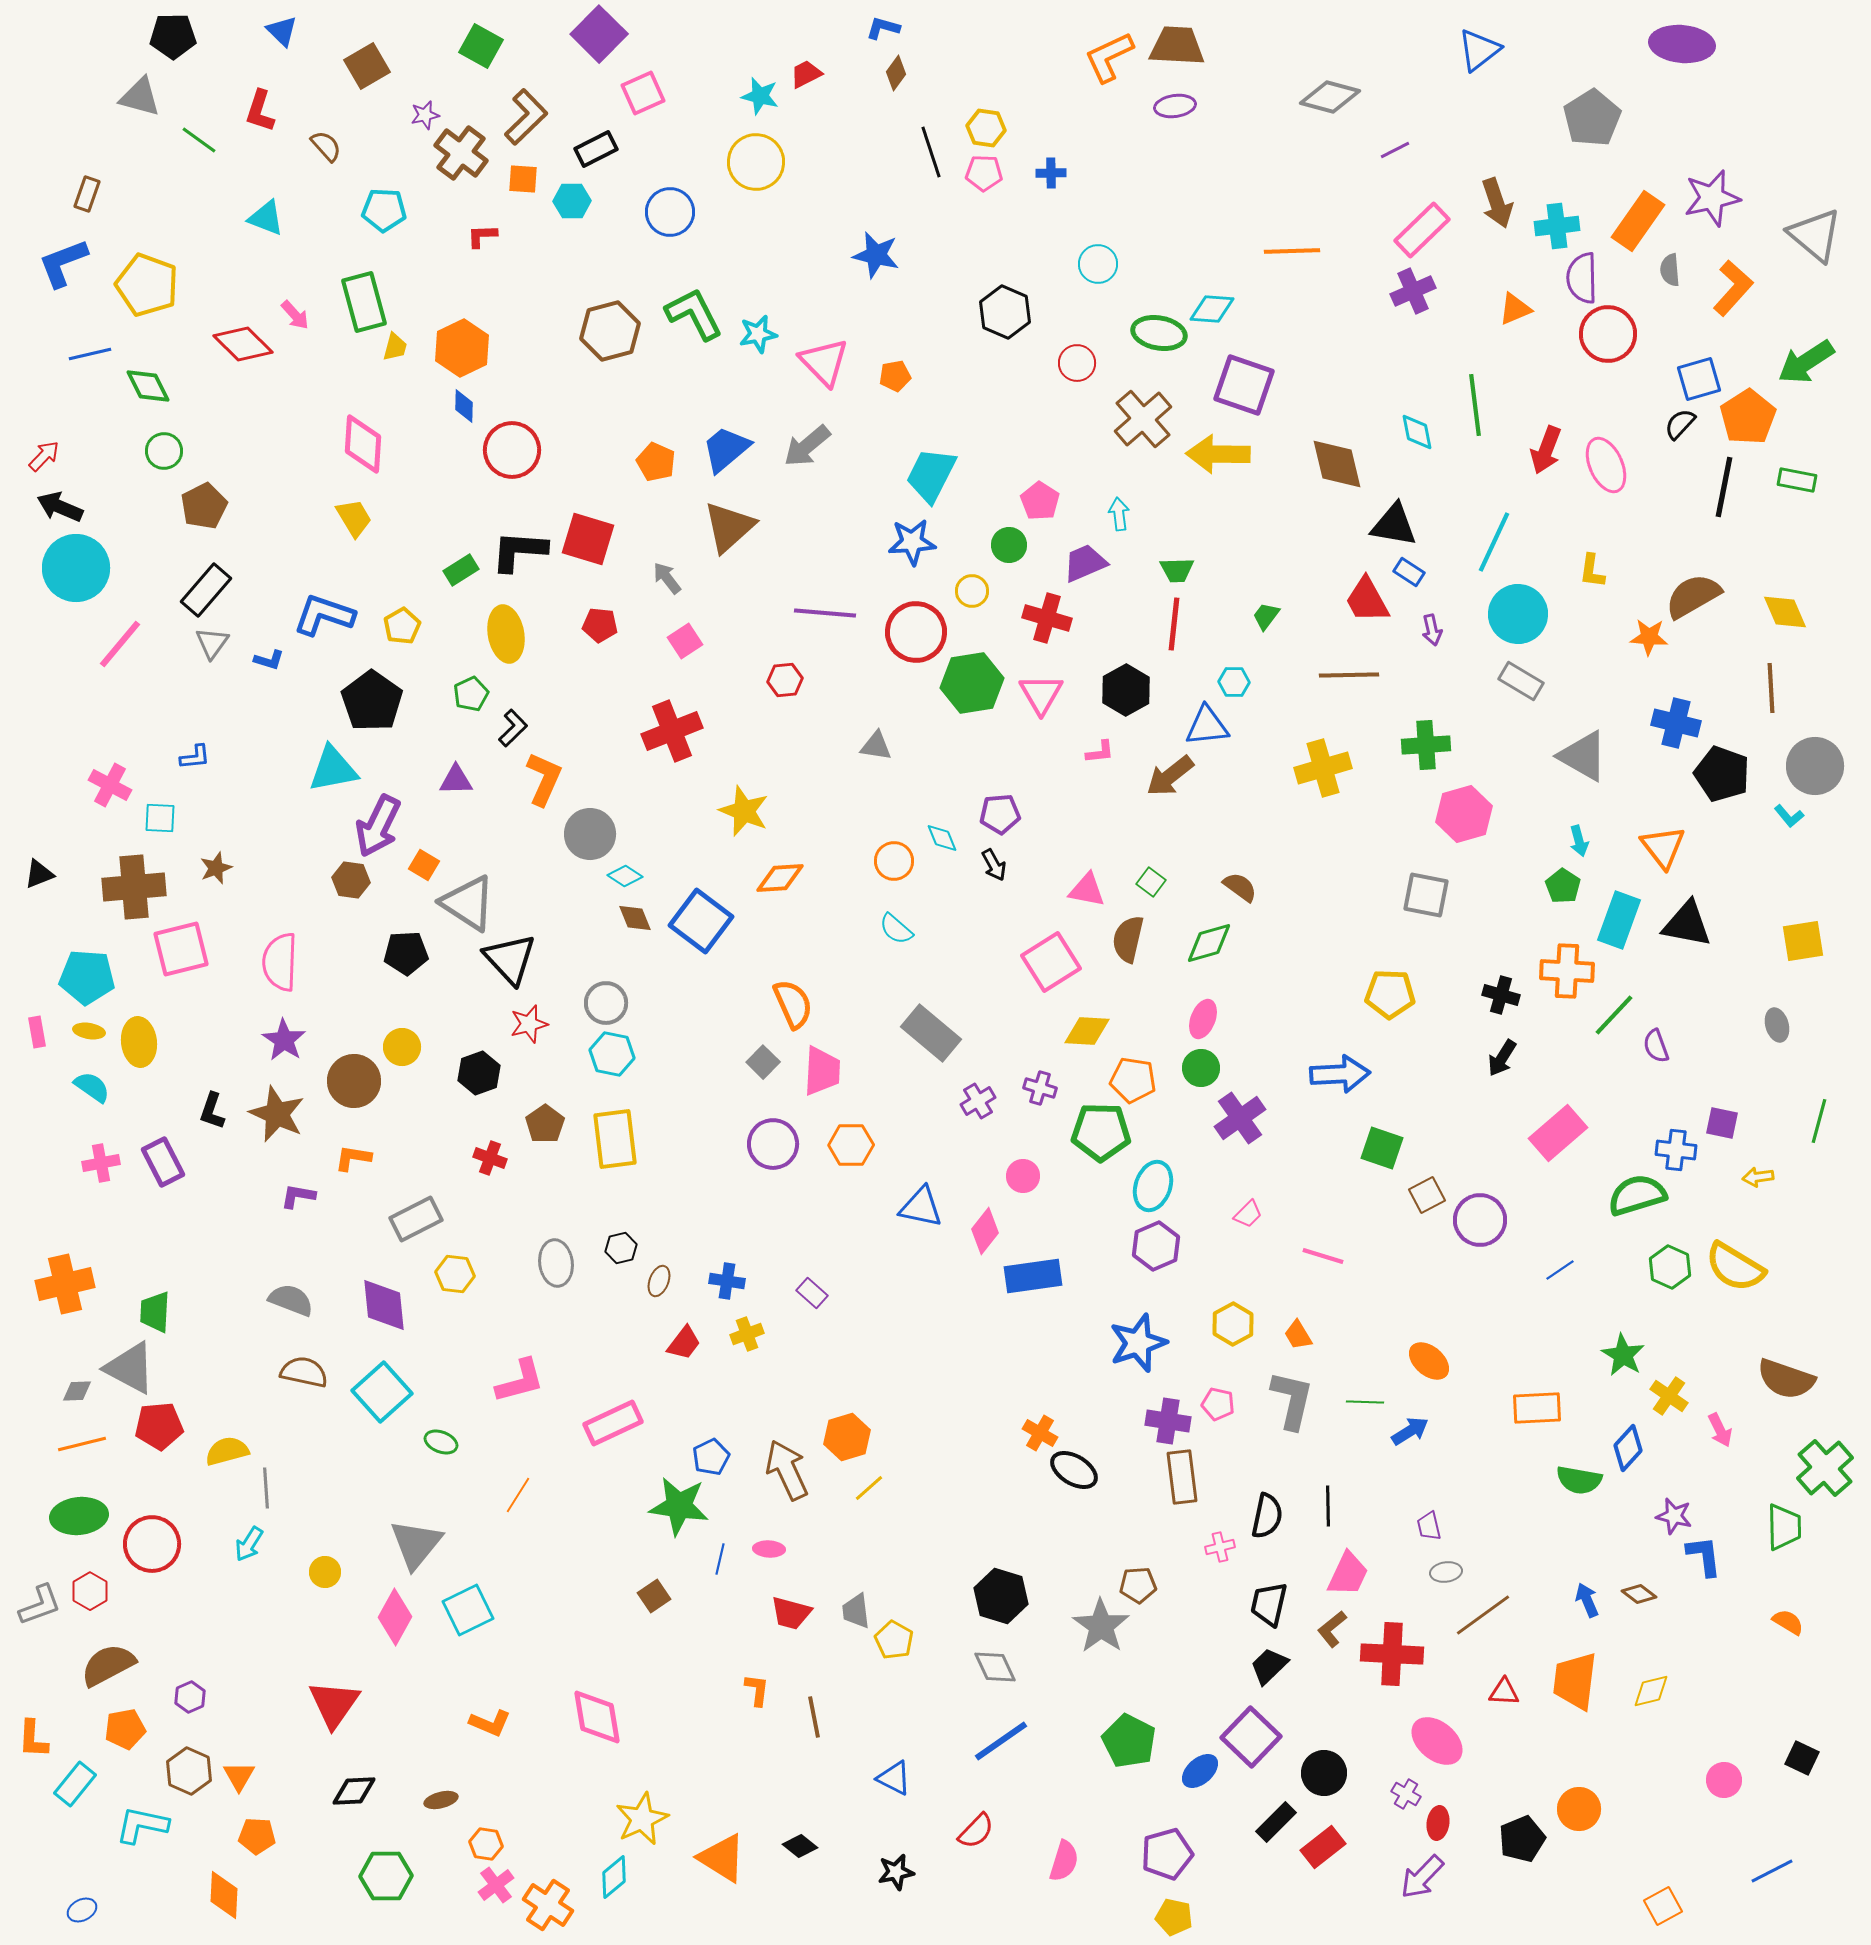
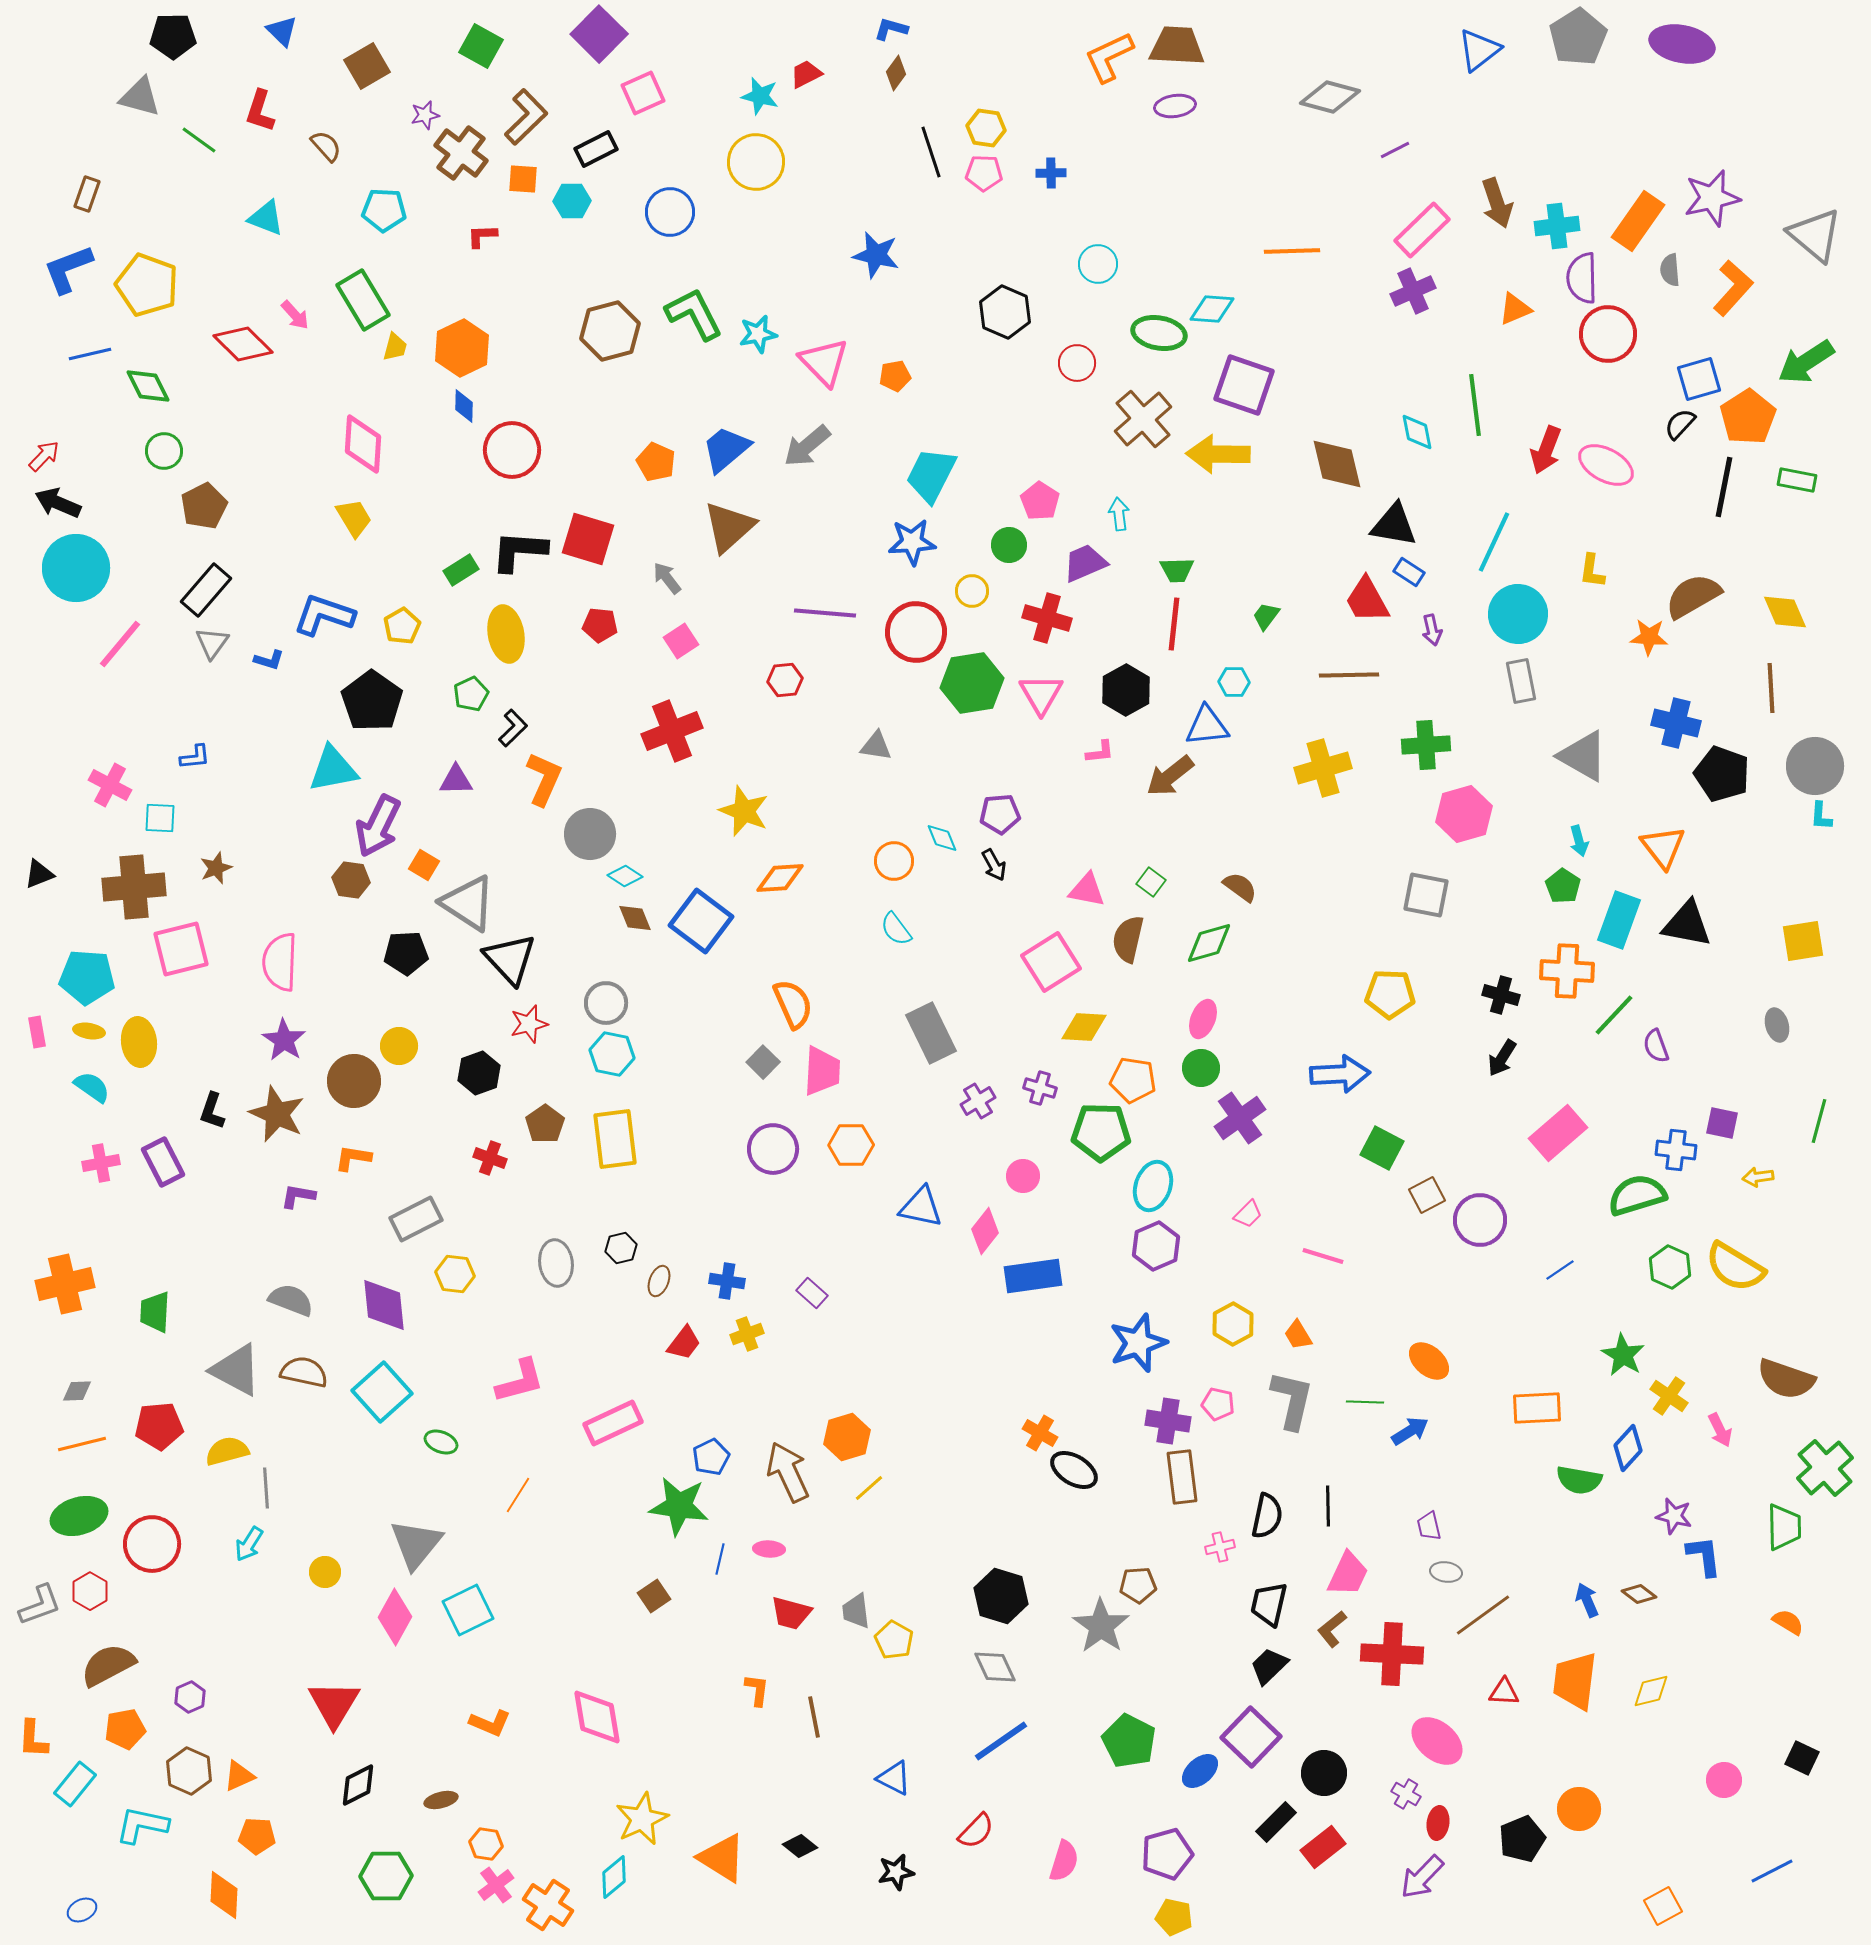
blue L-shape at (883, 28): moved 8 px right, 1 px down
purple ellipse at (1682, 44): rotated 6 degrees clockwise
gray pentagon at (1592, 118): moved 14 px left, 81 px up
blue L-shape at (63, 263): moved 5 px right, 6 px down
green rectangle at (364, 302): moved 1 px left, 2 px up; rotated 16 degrees counterclockwise
pink ellipse at (1606, 465): rotated 38 degrees counterclockwise
black arrow at (60, 507): moved 2 px left, 4 px up
pink square at (685, 641): moved 4 px left
gray rectangle at (1521, 681): rotated 48 degrees clockwise
cyan L-shape at (1789, 816): moved 32 px right; rotated 44 degrees clockwise
cyan semicircle at (896, 929): rotated 12 degrees clockwise
yellow diamond at (1087, 1031): moved 3 px left, 4 px up
gray rectangle at (931, 1033): rotated 24 degrees clockwise
yellow circle at (402, 1047): moved 3 px left, 1 px up
purple circle at (773, 1144): moved 5 px down
green square at (1382, 1148): rotated 9 degrees clockwise
gray triangle at (130, 1368): moved 106 px right, 2 px down
brown arrow at (787, 1470): moved 1 px right, 2 px down
green ellipse at (79, 1516): rotated 10 degrees counterclockwise
gray ellipse at (1446, 1572): rotated 16 degrees clockwise
red triangle at (334, 1704): rotated 4 degrees counterclockwise
orange triangle at (239, 1776): rotated 36 degrees clockwise
black diamond at (354, 1791): moved 4 px right, 6 px up; rotated 24 degrees counterclockwise
